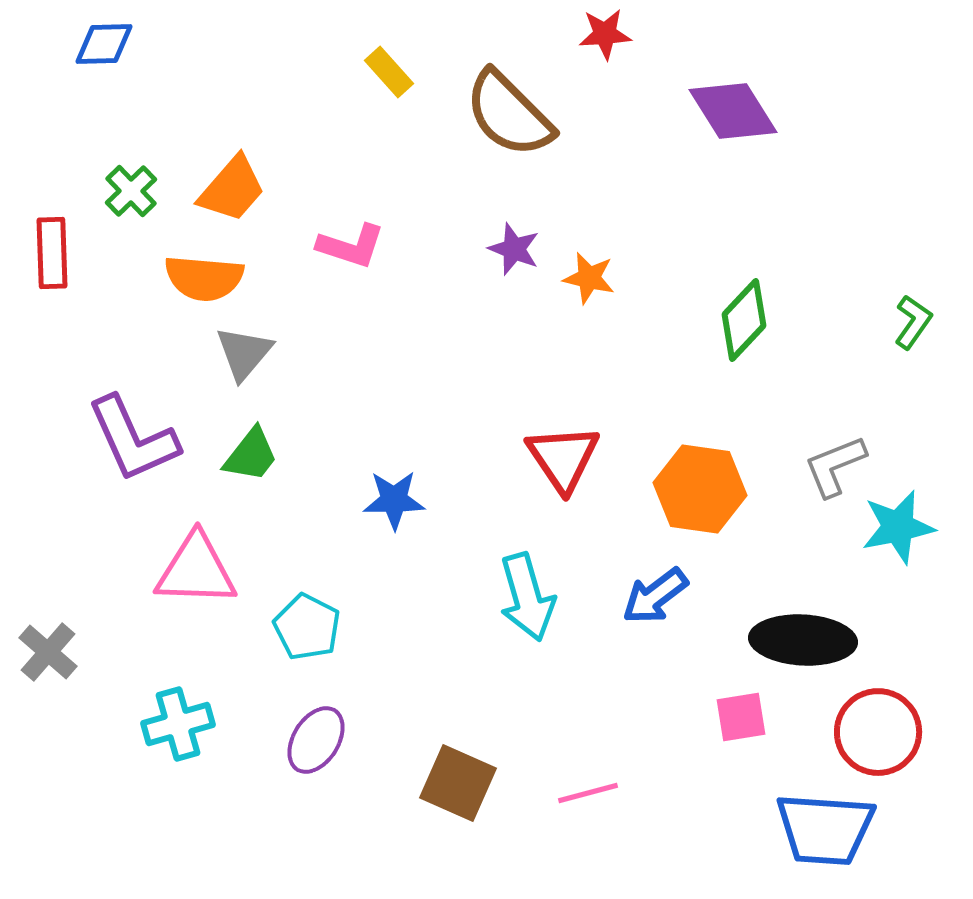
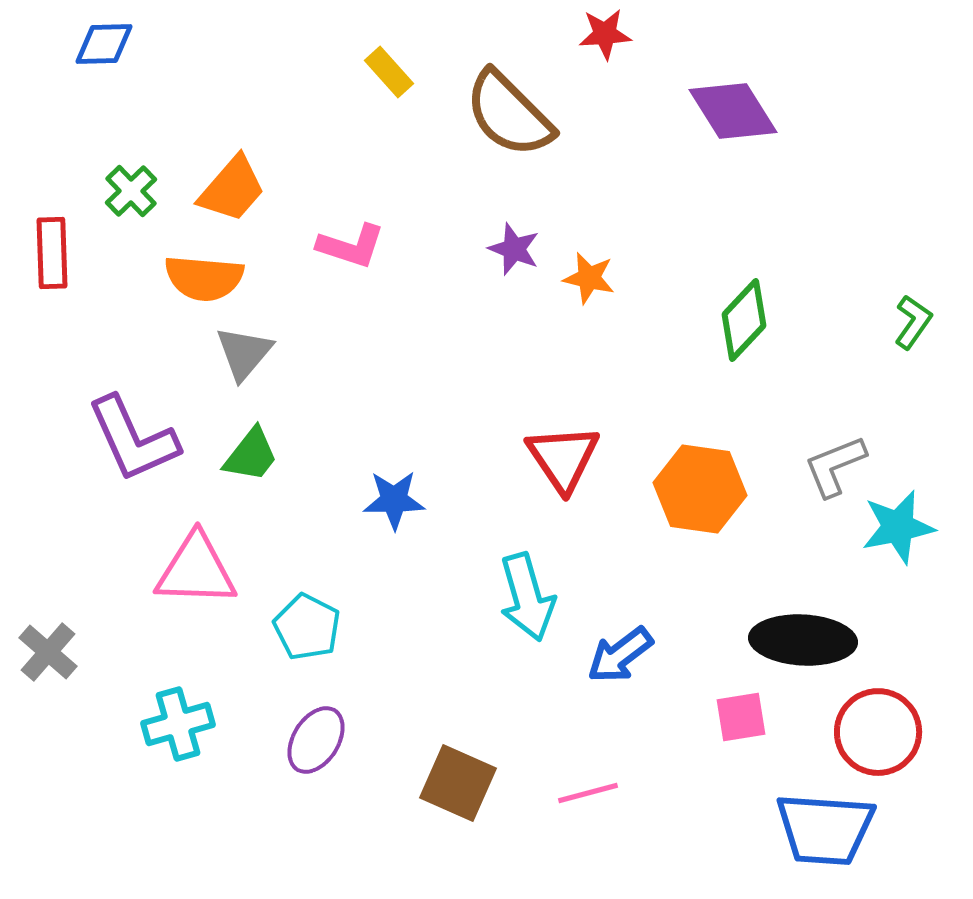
blue arrow: moved 35 px left, 59 px down
